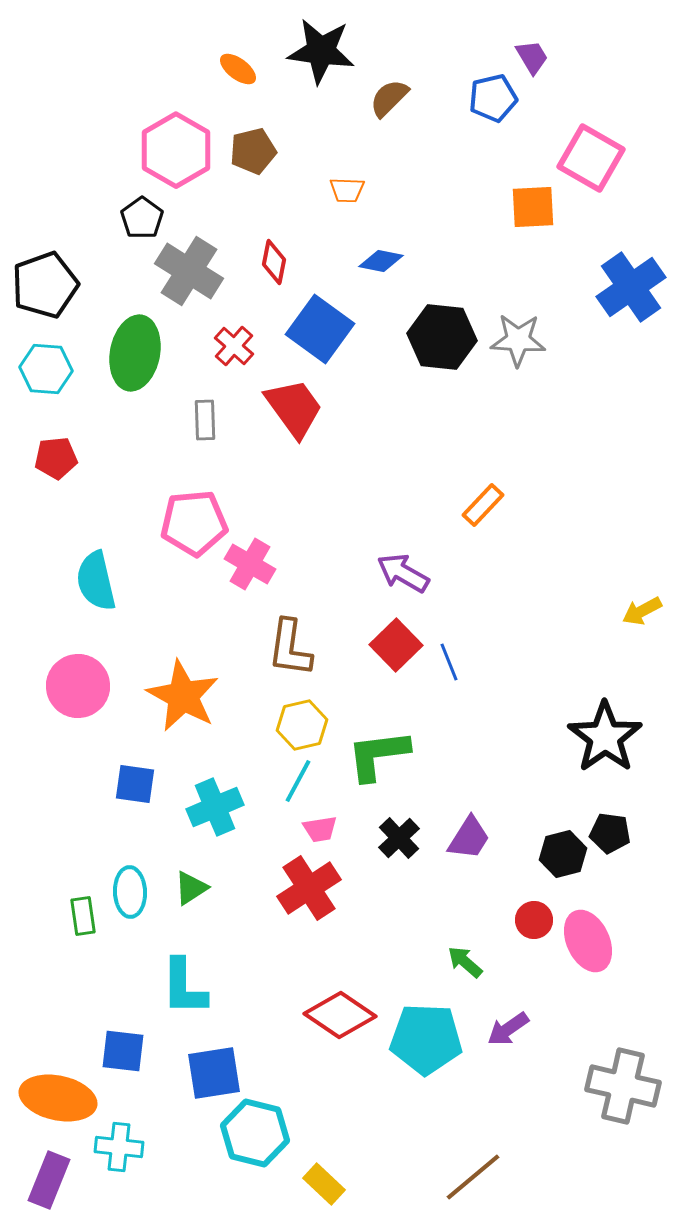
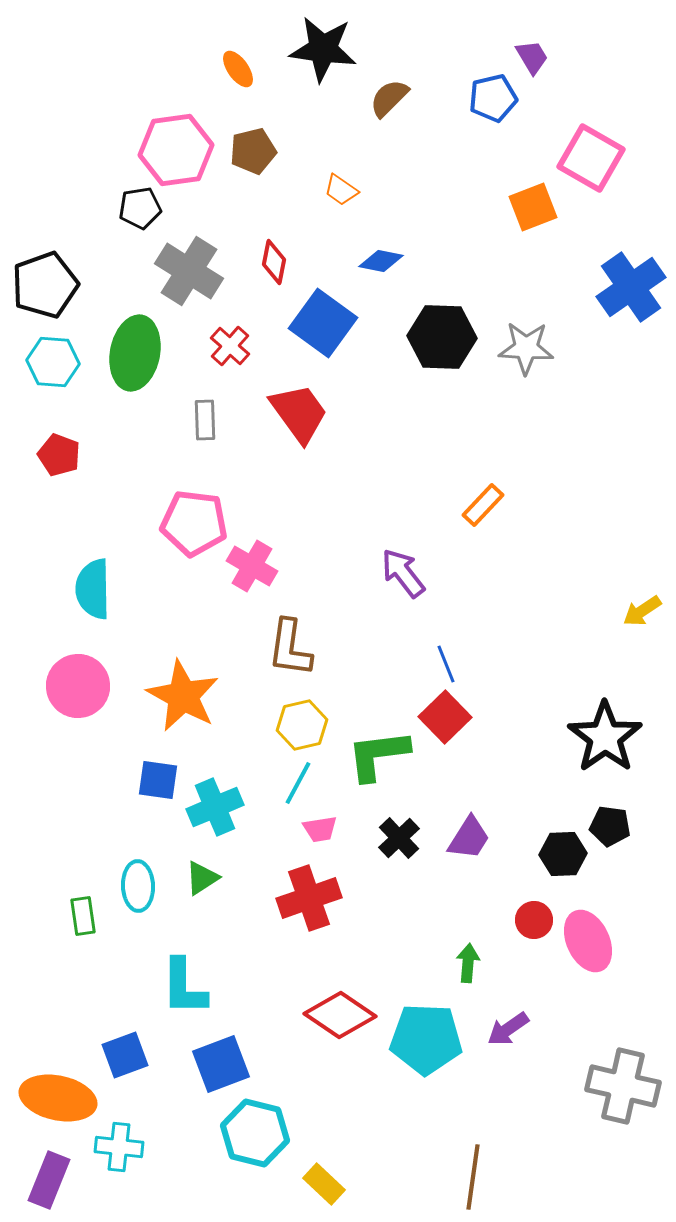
black star at (321, 51): moved 2 px right, 2 px up
orange ellipse at (238, 69): rotated 18 degrees clockwise
pink hexagon at (176, 150): rotated 22 degrees clockwise
orange trapezoid at (347, 190): moved 6 px left; rotated 33 degrees clockwise
orange square at (533, 207): rotated 18 degrees counterclockwise
black pentagon at (142, 218): moved 2 px left, 10 px up; rotated 27 degrees clockwise
blue square at (320, 329): moved 3 px right, 6 px up
black hexagon at (442, 337): rotated 4 degrees counterclockwise
gray star at (518, 340): moved 8 px right, 8 px down
red cross at (234, 346): moved 4 px left
cyan hexagon at (46, 369): moved 7 px right, 7 px up
red trapezoid at (294, 408): moved 5 px right, 5 px down
red pentagon at (56, 458): moved 3 px right, 3 px up; rotated 27 degrees clockwise
pink pentagon at (194, 523): rotated 12 degrees clockwise
pink cross at (250, 564): moved 2 px right, 2 px down
purple arrow at (403, 573): rotated 22 degrees clockwise
cyan semicircle at (96, 581): moved 3 px left, 8 px down; rotated 12 degrees clockwise
yellow arrow at (642, 611): rotated 6 degrees counterclockwise
red square at (396, 645): moved 49 px right, 72 px down
blue line at (449, 662): moved 3 px left, 2 px down
cyan line at (298, 781): moved 2 px down
blue square at (135, 784): moved 23 px right, 4 px up
black pentagon at (610, 833): moved 7 px up
black hexagon at (563, 854): rotated 12 degrees clockwise
green triangle at (191, 888): moved 11 px right, 10 px up
red cross at (309, 888): moved 10 px down; rotated 14 degrees clockwise
cyan ellipse at (130, 892): moved 8 px right, 6 px up
green arrow at (465, 962): moved 3 px right, 1 px down; rotated 54 degrees clockwise
blue square at (123, 1051): moved 2 px right, 4 px down; rotated 27 degrees counterclockwise
blue square at (214, 1073): moved 7 px right, 9 px up; rotated 12 degrees counterclockwise
brown line at (473, 1177): rotated 42 degrees counterclockwise
